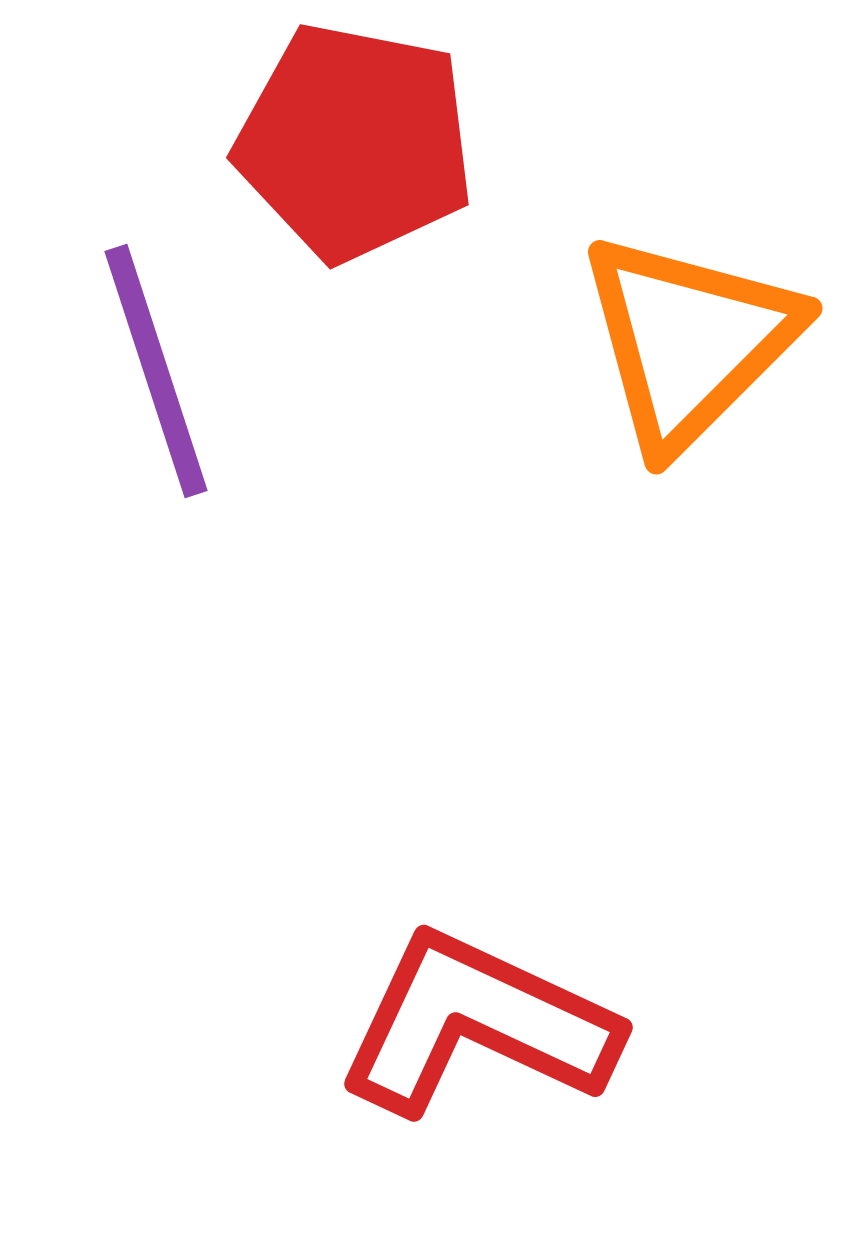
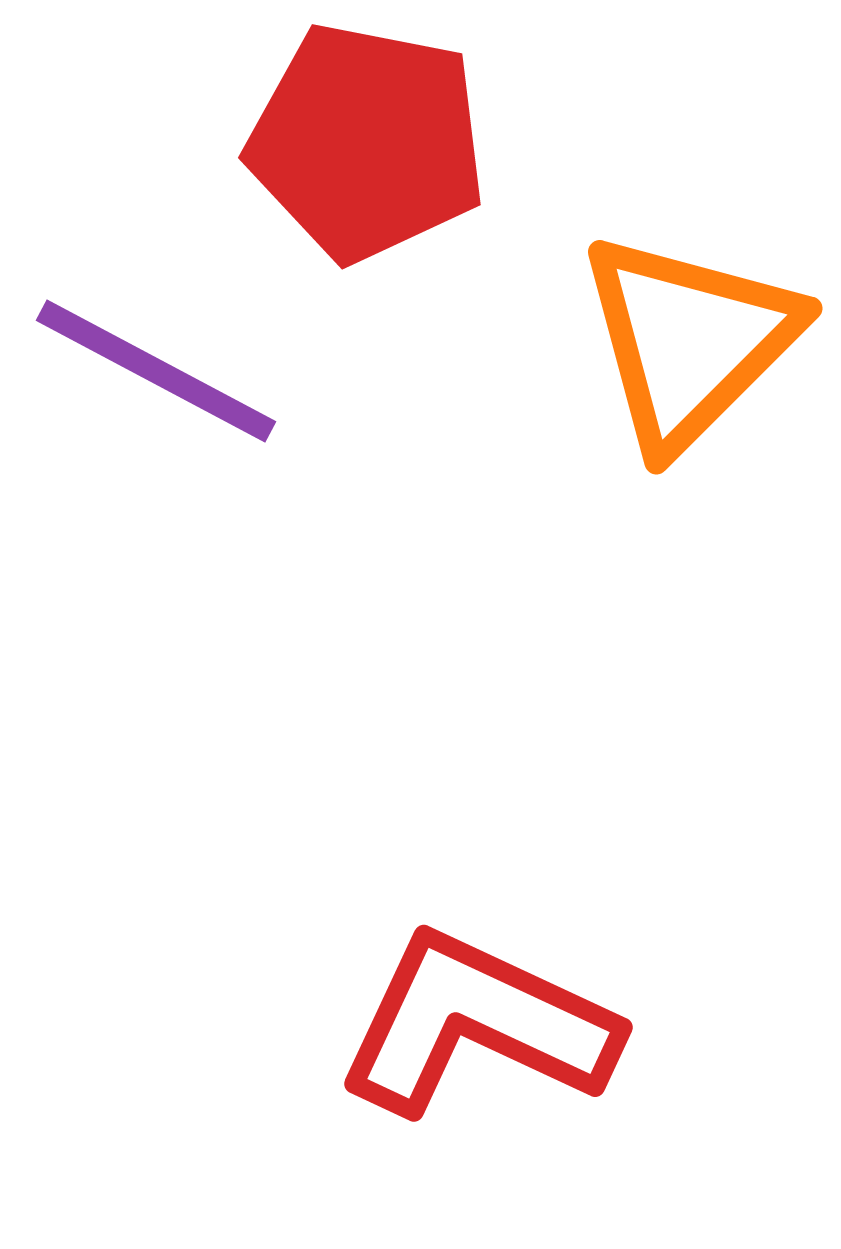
red pentagon: moved 12 px right
purple line: rotated 44 degrees counterclockwise
